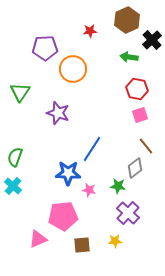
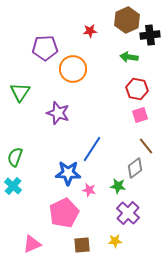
black cross: moved 2 px left, 5 px up; rotated 36 degrees clockwise
pink pentagon: moved 1 px right, 3 px up; rotated 20 degrees counterclockwise
pink triangle: moved 6 px left, 5 px down
